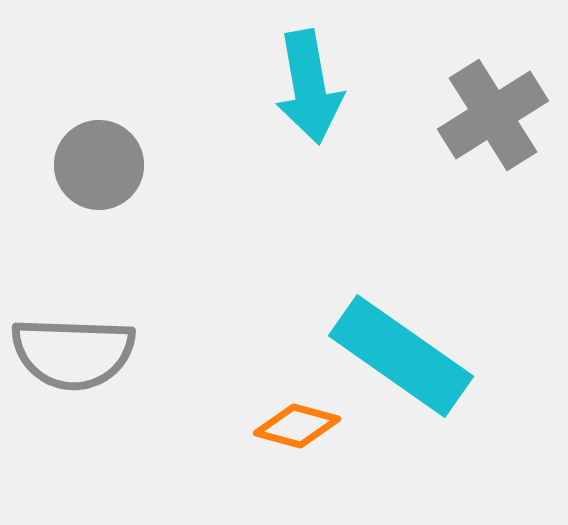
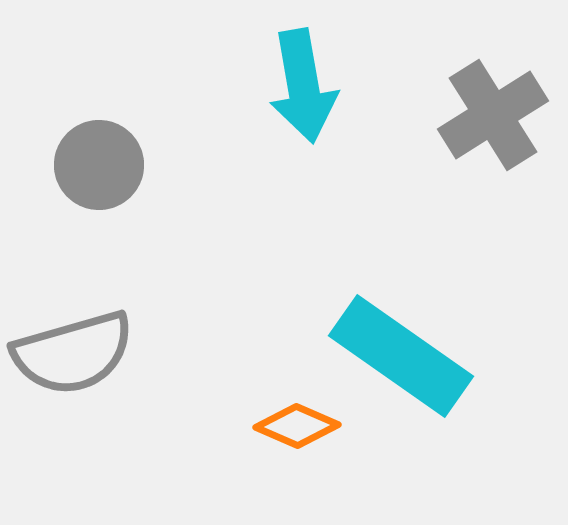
cyan arrow: moved 6 px left, 1 px up
gray semicircle: rotated 18 degrees counterclockwise
orange diamond: rotated 8 degrees clockwise
